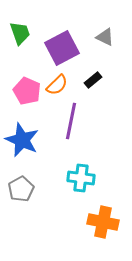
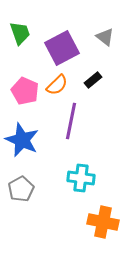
gray triangle: rotated 12 degrees clockwise
pink pentagon: moved 2 px left
